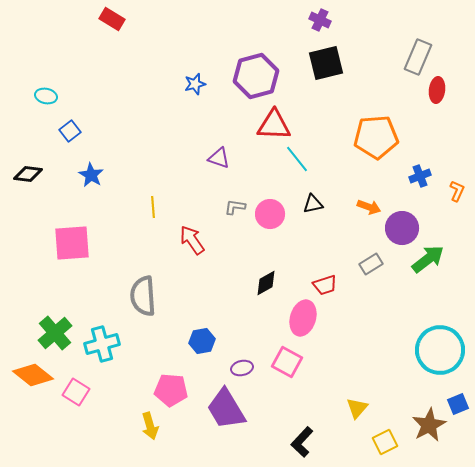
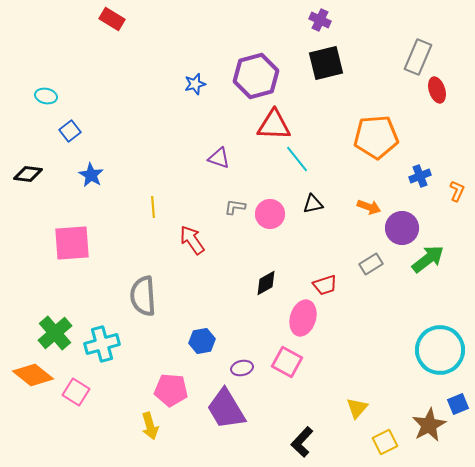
red ellipse at (437, 90): rotated 25 degrees counterclockwise
